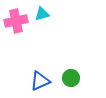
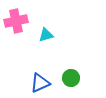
cyan triangle: moved 4 px right, 21 px down
blue triangle: moved 2 px down
